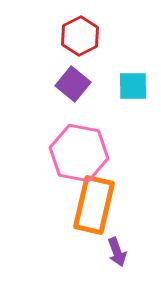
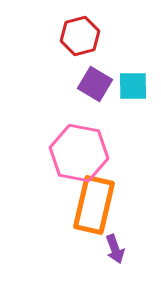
red hexagon: rotated 12 degrees clockwise
purple square: moved 22 px right; rotated 8 degrees counterclockwise
purple arrow: moved 2 px left, 3 px up
